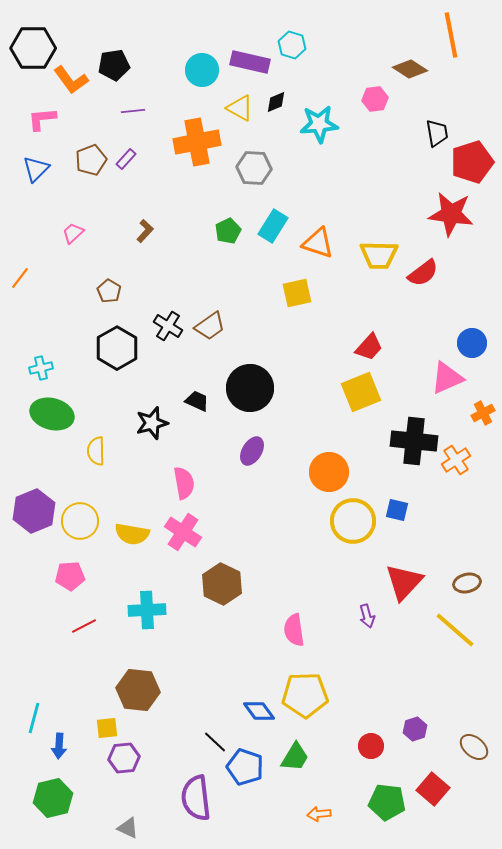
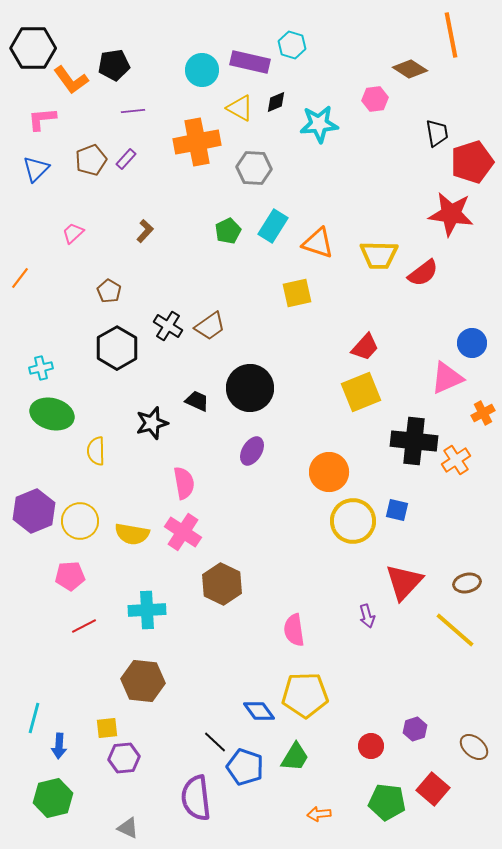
red trapezoid at (369, 347): moved 4 px left
brown hexagon at (138, 690): moved 5 px right, 9 px up
